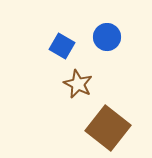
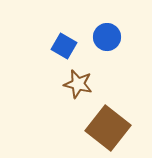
blue square: moved 2 px right
brown star: rotated 12 degrees counterclockwise
